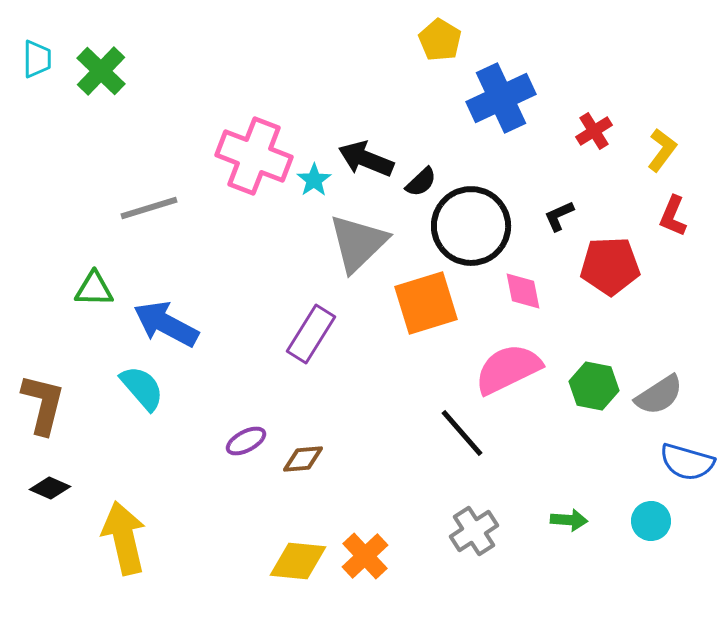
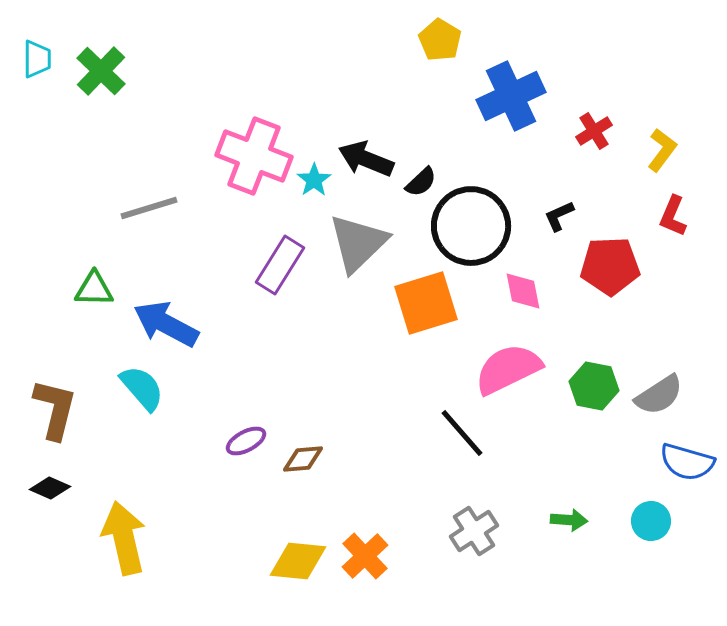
blue cross: moved 10 px right, 2 px up
purple rectangle: moved 31 px left, 69 px up
brown L-shape: moved 12 px right, 5 px down
